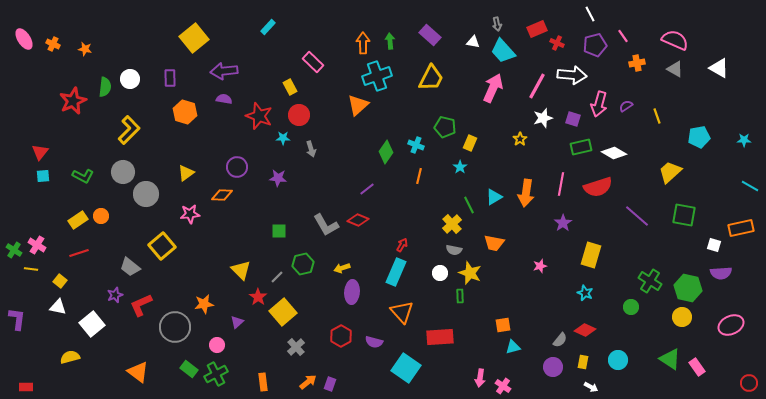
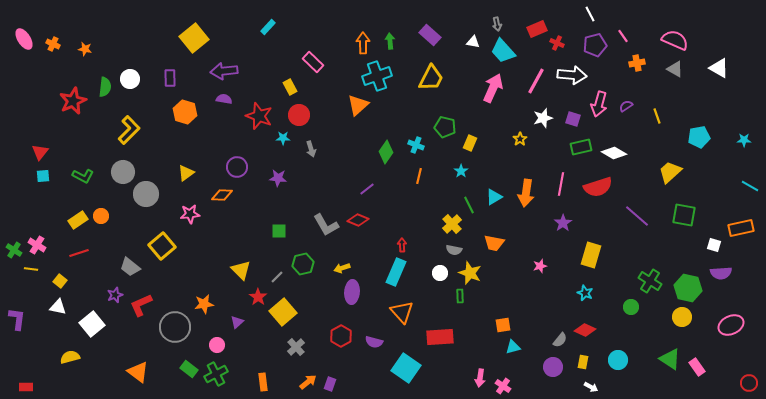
pink line at (537, 86): moved 1 px left, 5 px up
cyan star at (460, 167): moved 1 px right, 4 px down
red arrow at (402, 245): rotated 32 degrees counterclockwise
